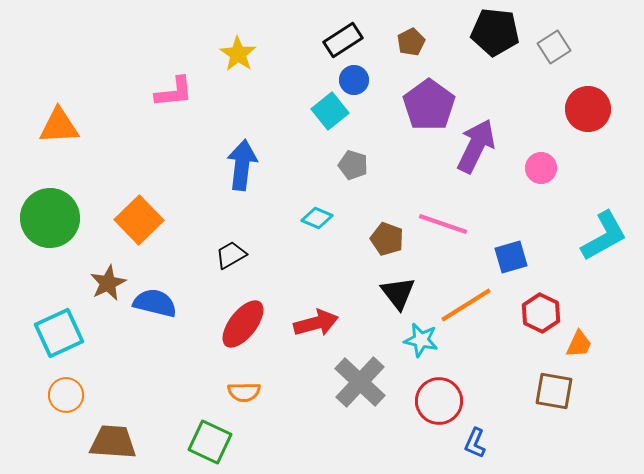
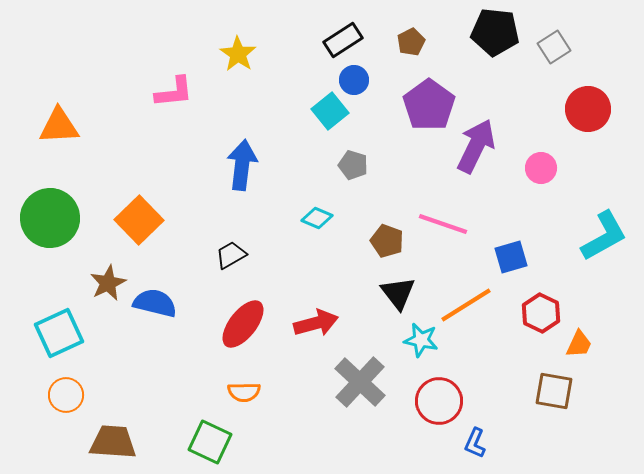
brown pentagon at (387, 239): moved 2 px down
